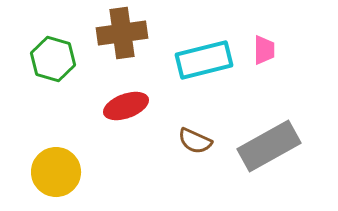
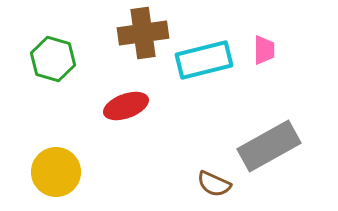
brown cross: moved 21 px right
brown semicircle: moved 19 px right, 43 px down
